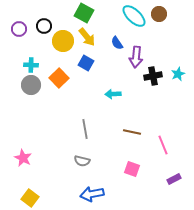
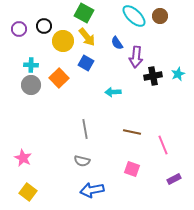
brown circle: moved 1 px right, 2 px down
cyan arrow: moved 2 px up
blue arrow: moved 4 px up
yellow square: moved 2 px left, 6 px up
